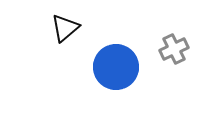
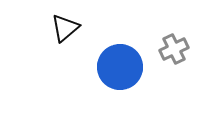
blue circle: moved 4 px right
